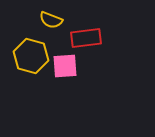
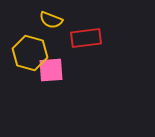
yellow hexagon: moved 1 px left, 3 px up
pink square: moved 14 px left, 4 px down
